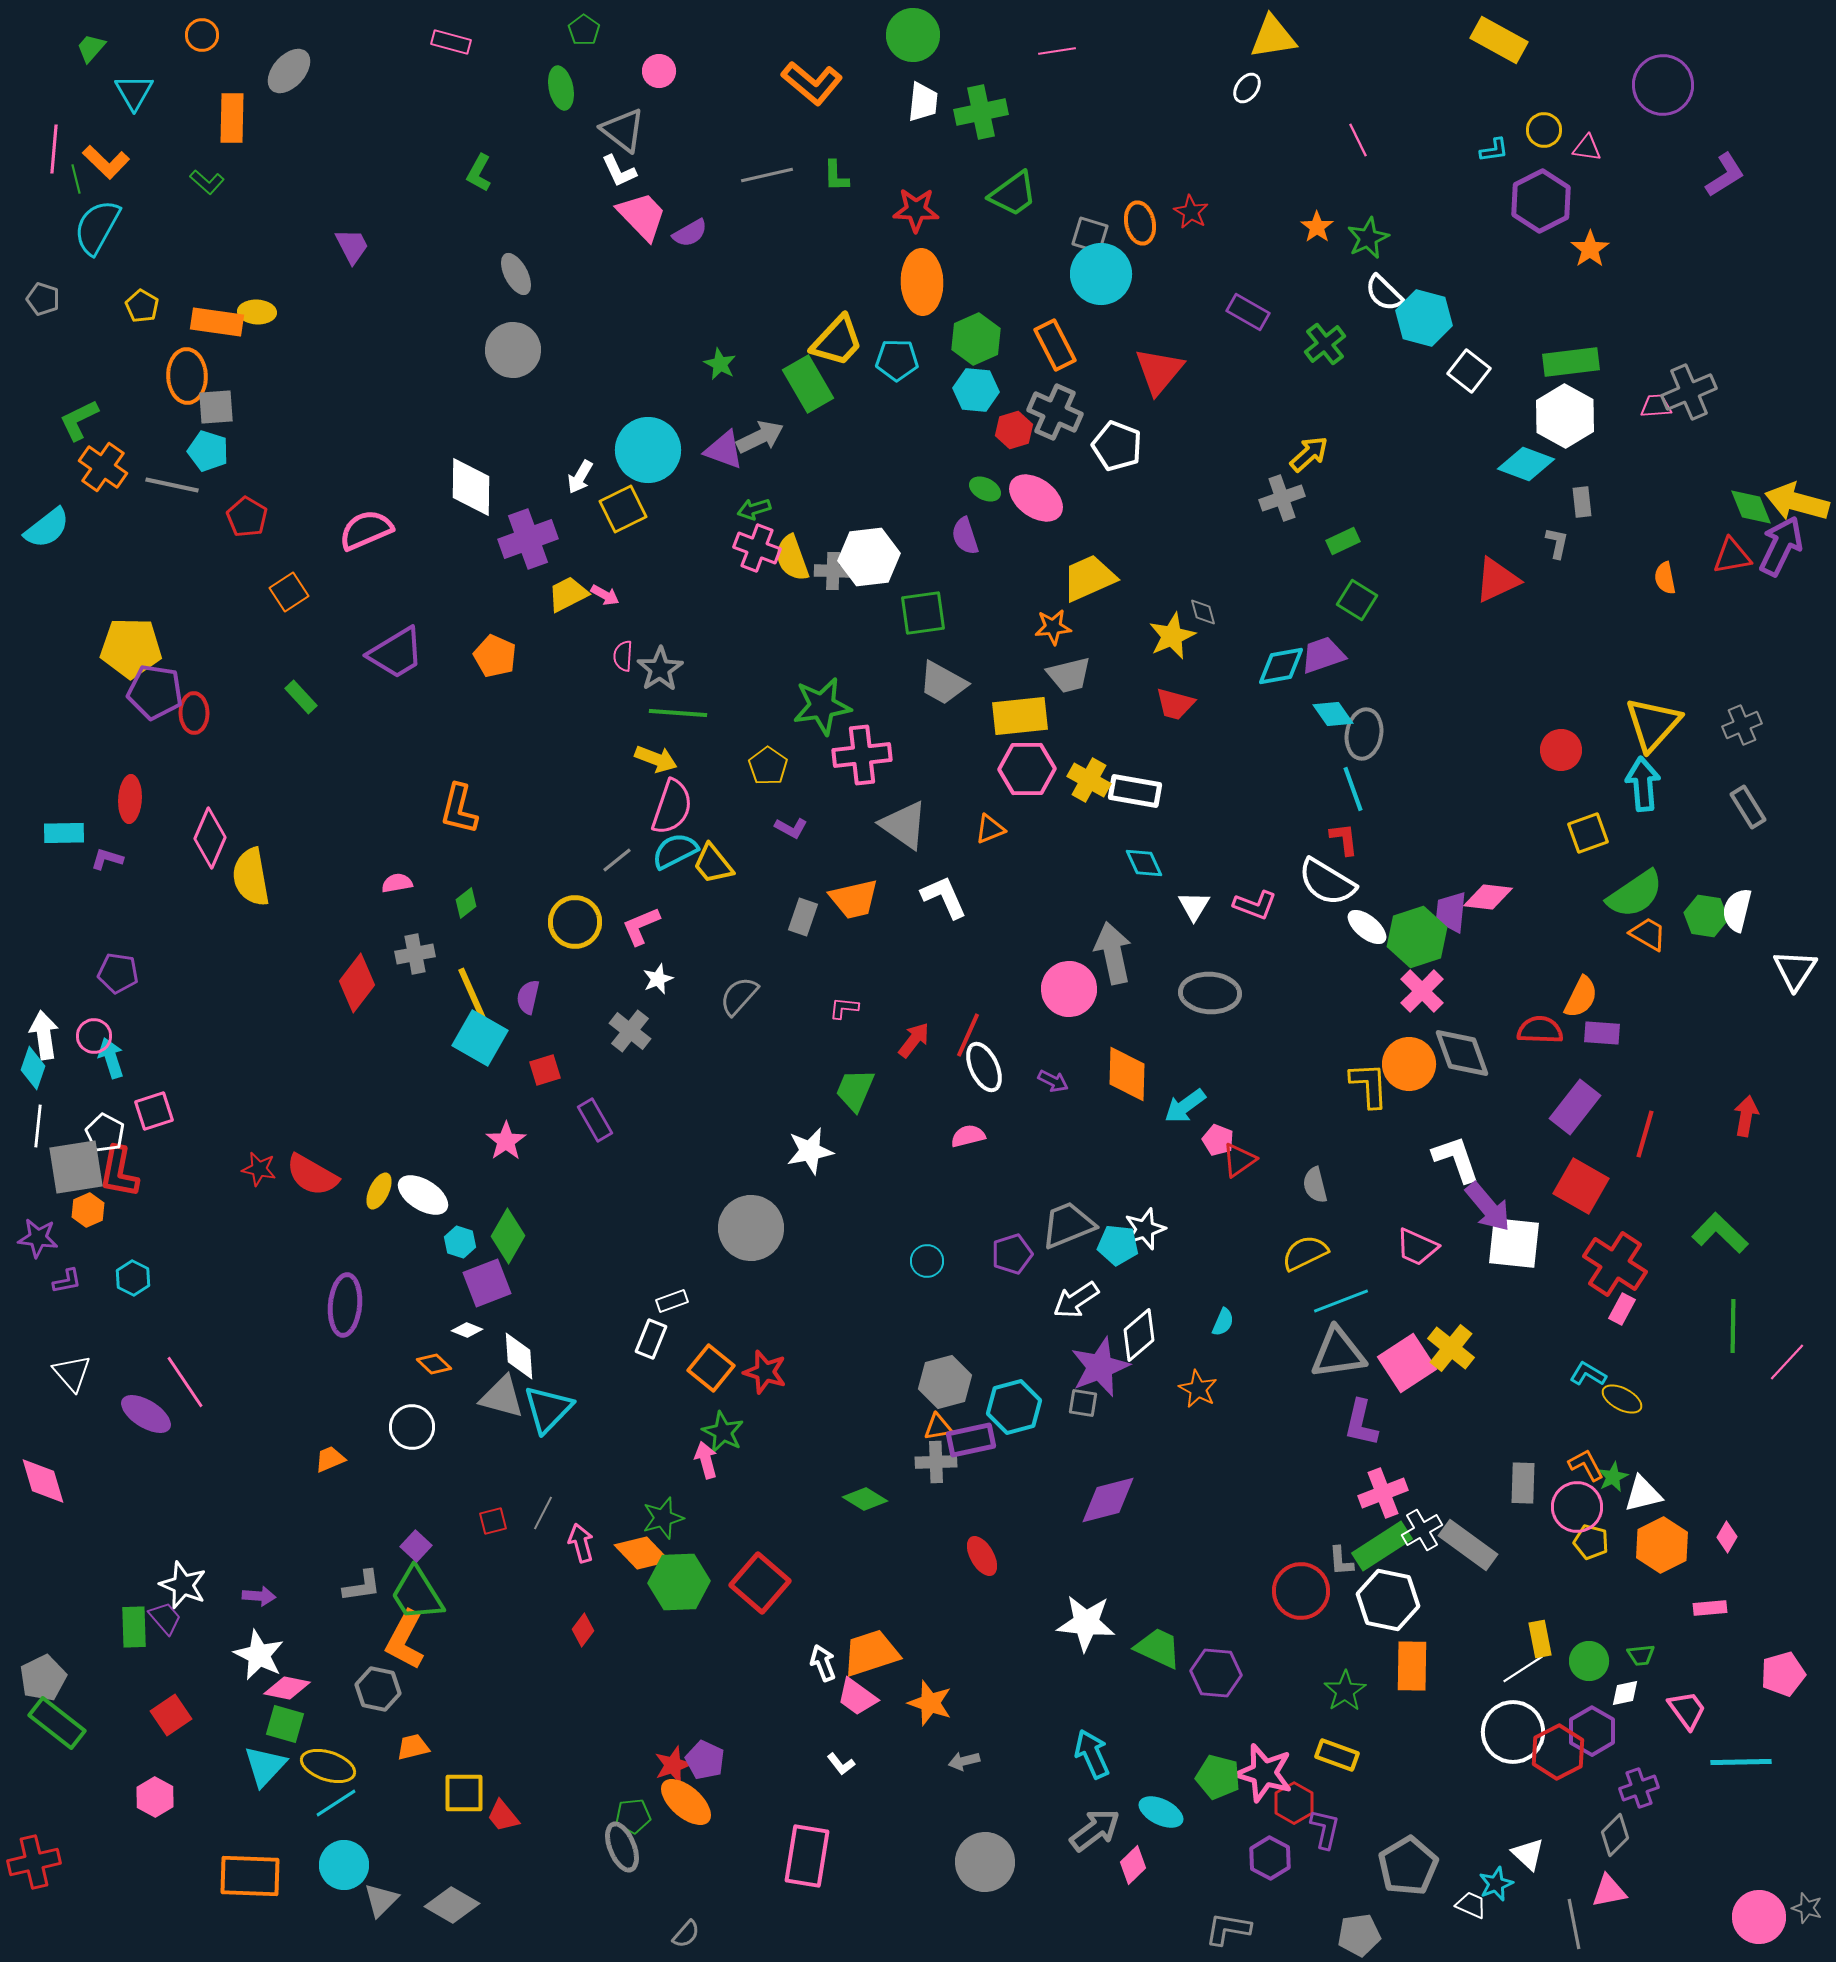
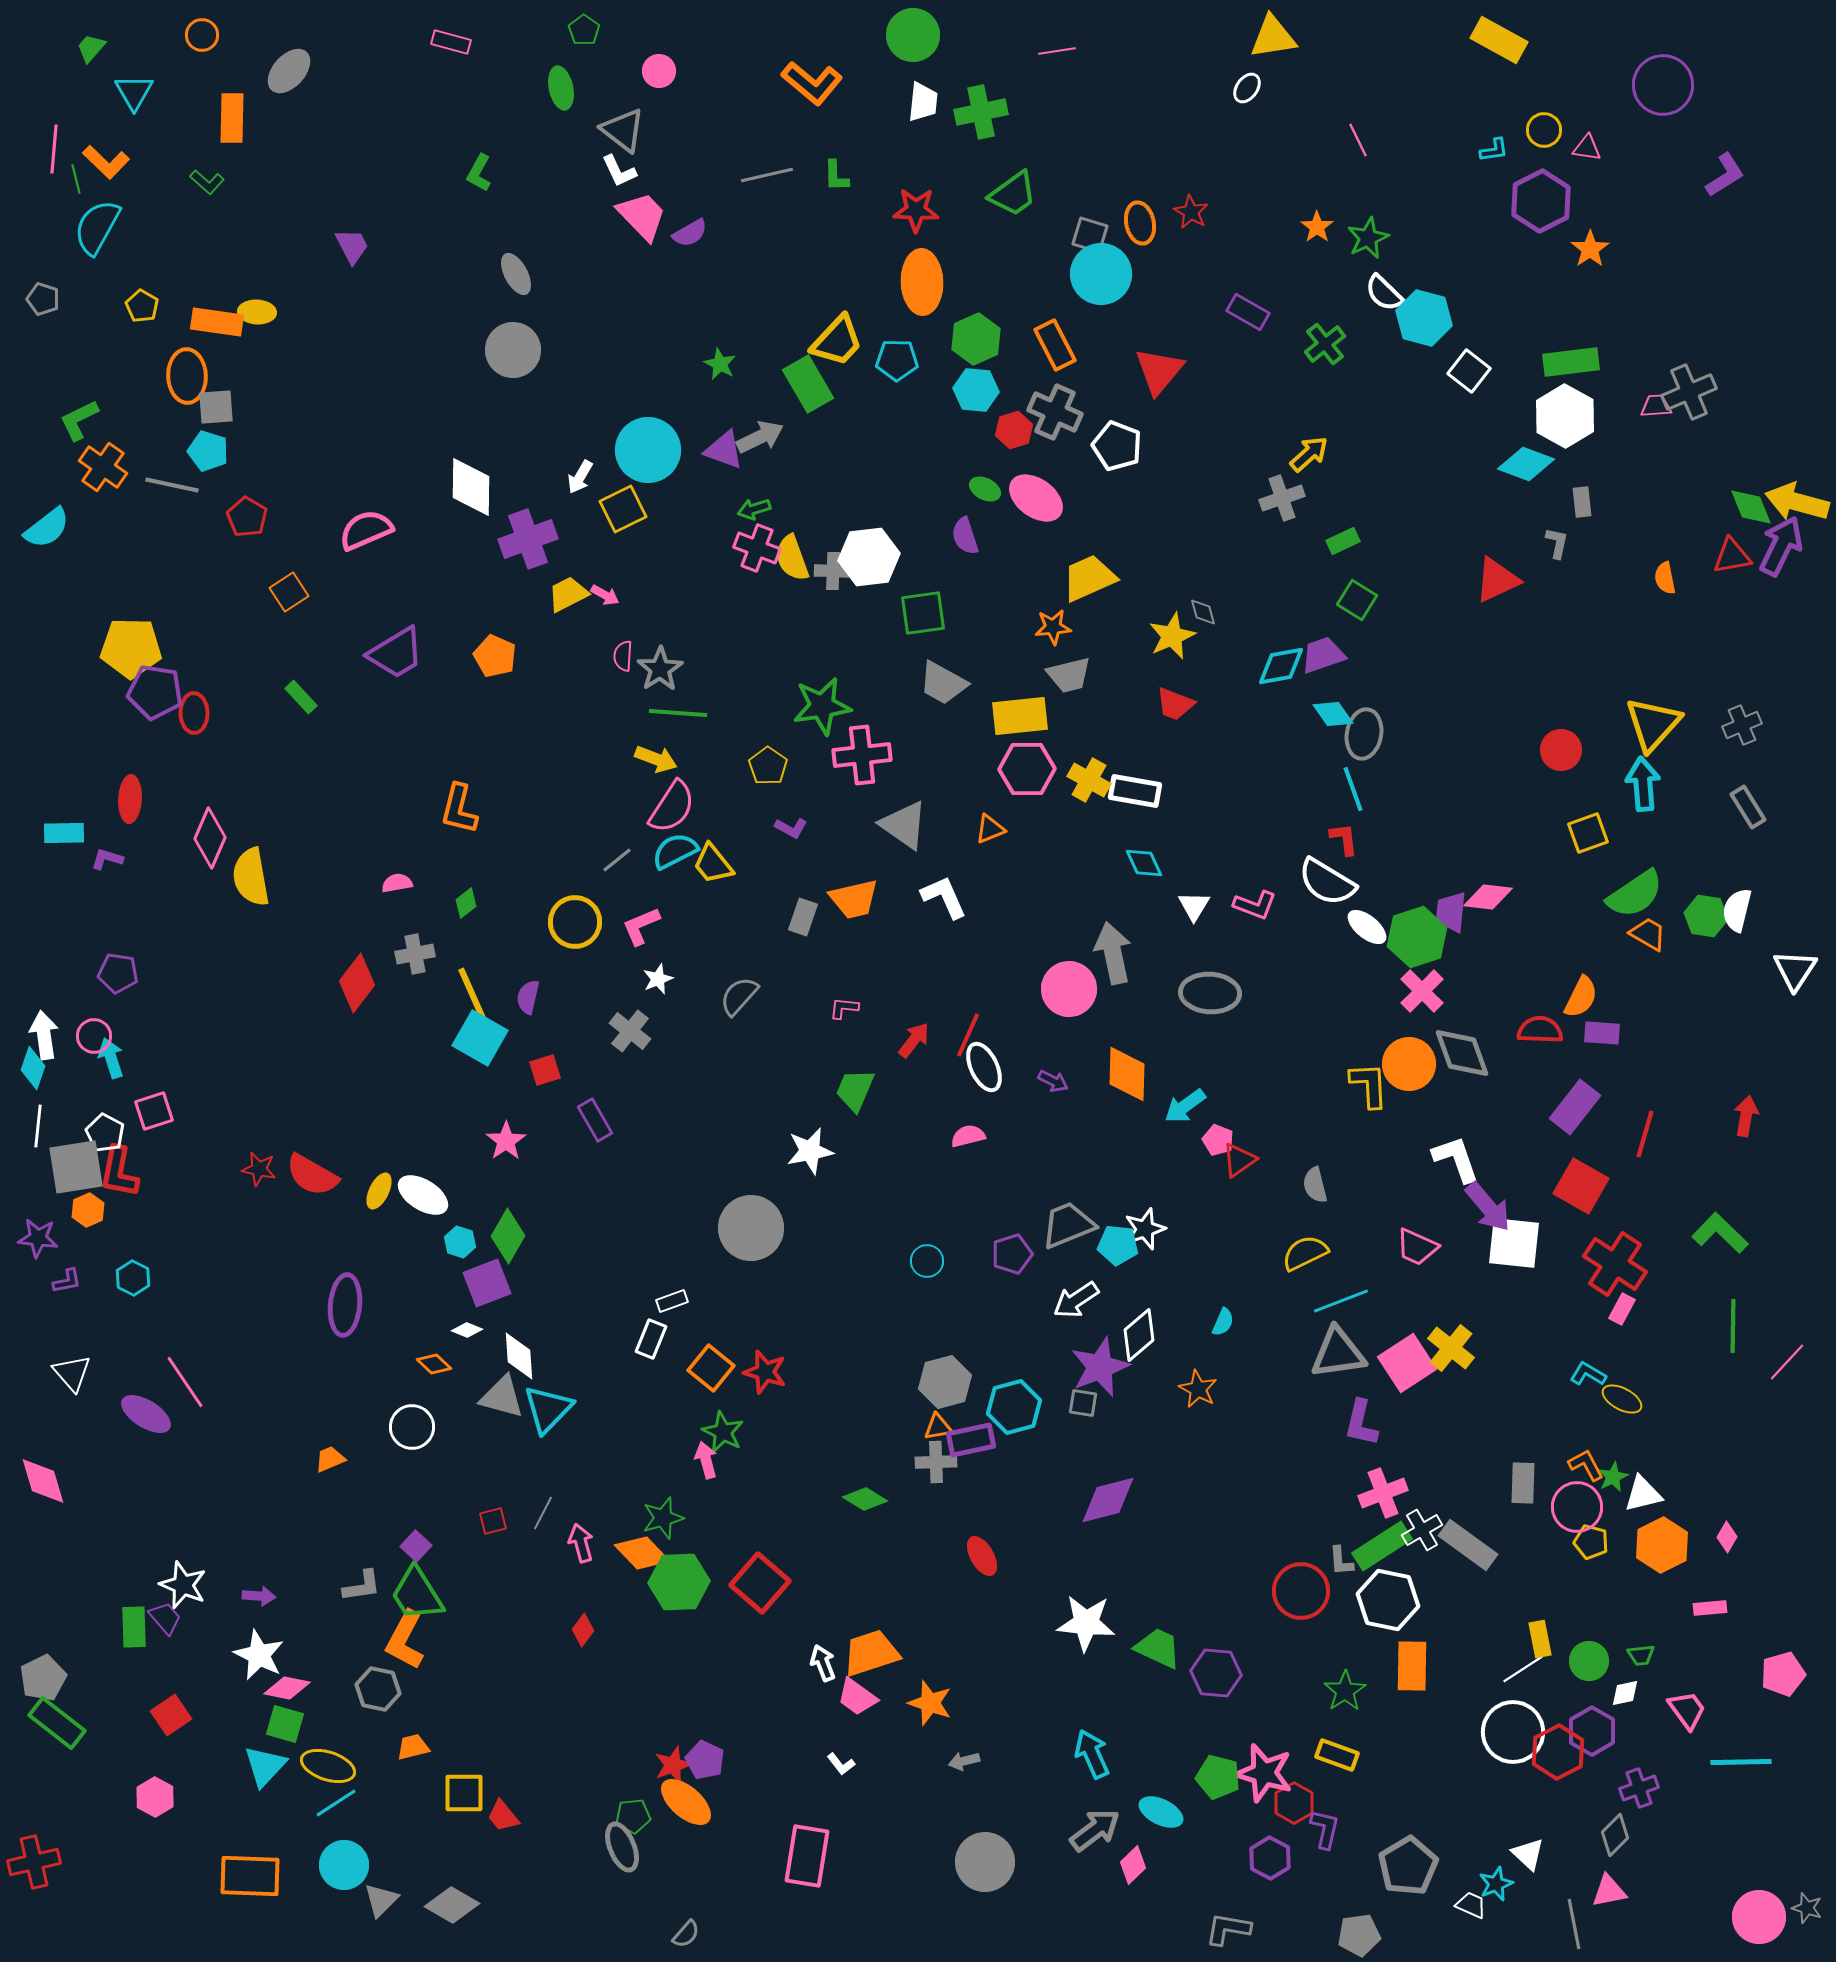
red trapezoid at (1175, 704): rotated 6 degrees clockwise
pink semicircle at (672, 807): rotated 14 degrees clockwise
